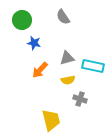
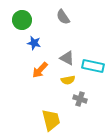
gray triangle: rotated 42 degrees clockwise
